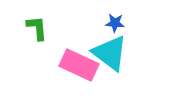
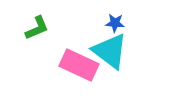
green L-shape: rotated 72 degrees clockwise
cyan triangle: moved 2 px up
